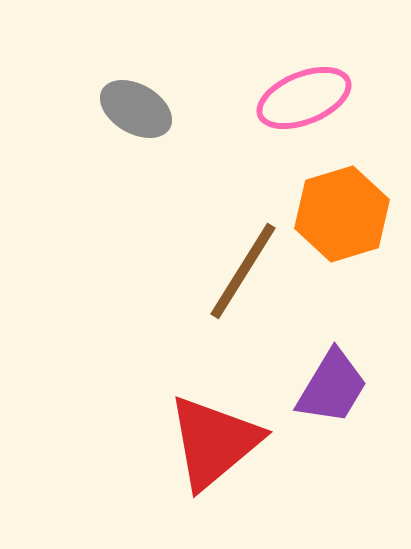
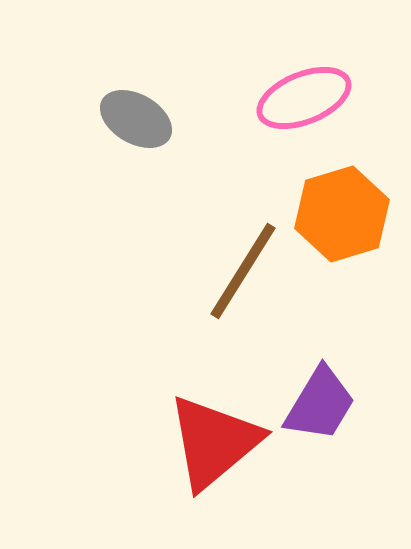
gray ellipse: moved 10 px down
purple trapezoid: moved 12 px left, 17 px down
